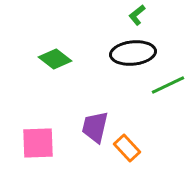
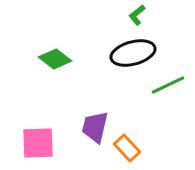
black ellipse: rotated 9 degrees counterclockwise
